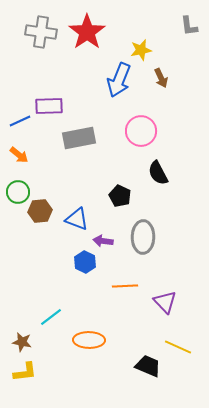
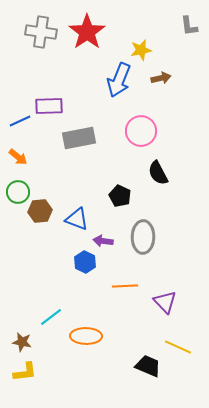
brown arrow: rotated 78 degrees counterclockwise
orange arrow: moved 1 px left, 2 px down
orange ellipse: moved 3 px left, 4 px up
